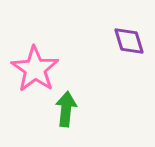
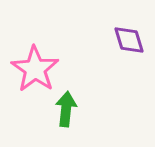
purple diamond: moved 1 px up
